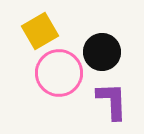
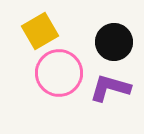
black circle: moved 12 px right, 10 px up
purple L-shape: moved 2 px left, 13 px up; rotated 72 degrees counterclockwise
